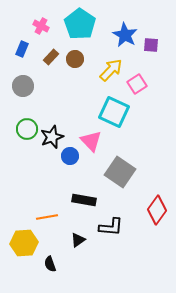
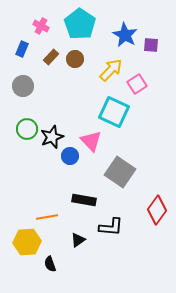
yellow hexagon: moved 3 px right, 1 px up
